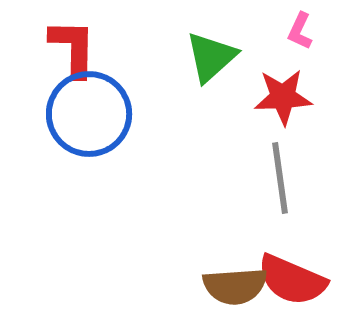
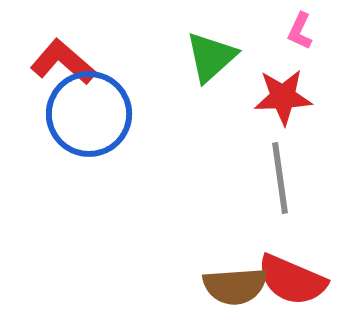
red L-shape: moved 10 px left, 14 px down; rotated 50 degrees counterclockwise
